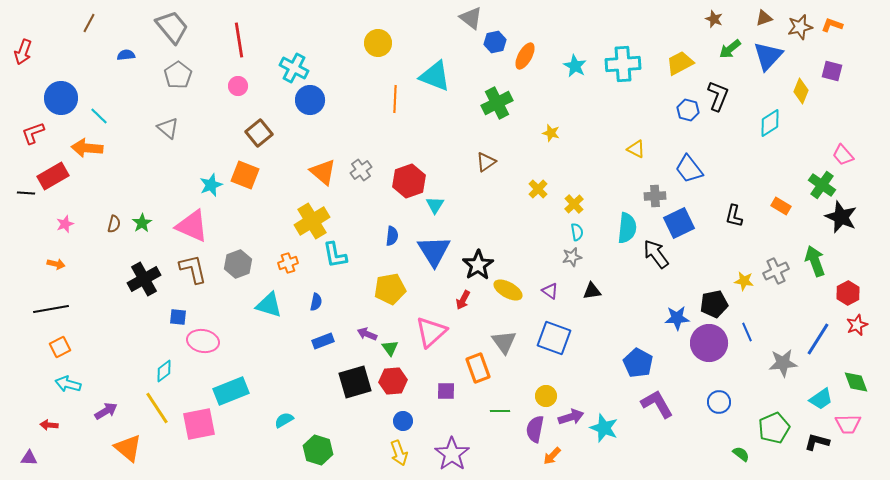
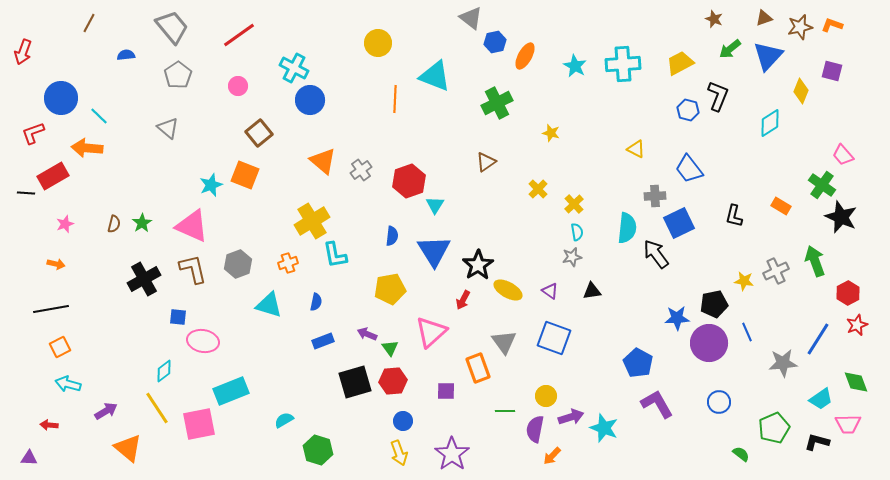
red line at (239, 40): moved 5 px up; rotated 64 degrees clockwise
orange triangle at (323, 172): moved 11 px up
green line at (500, 411): moved 5 px right
